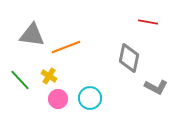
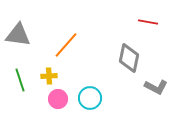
gray triangle: moved 14 px left
orange line: moved 2 px up; rotated 28 degrees counterclockwise
yellow cross: rotated 35 degrees counterclockwise
green line: rotated 25 degrees clockwise
